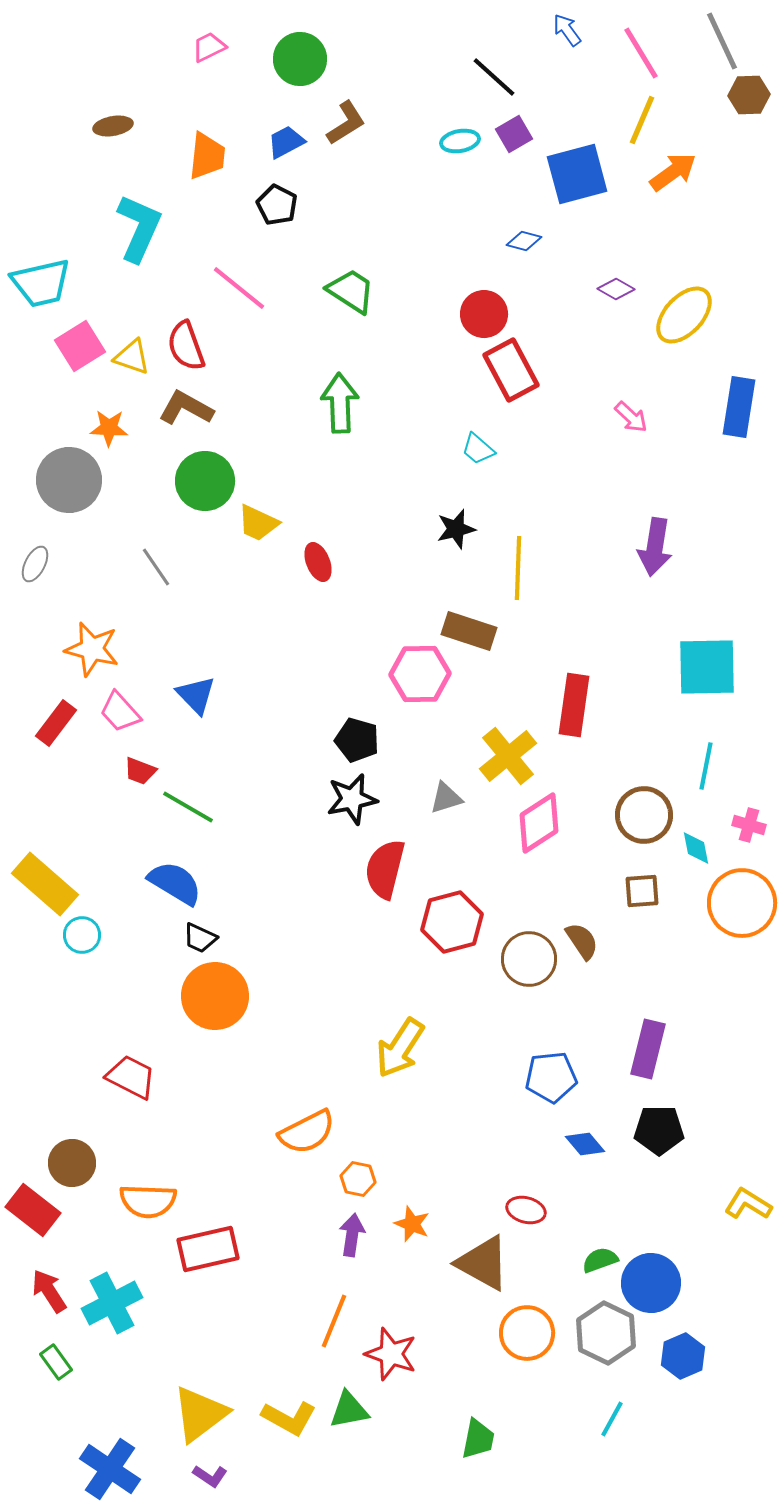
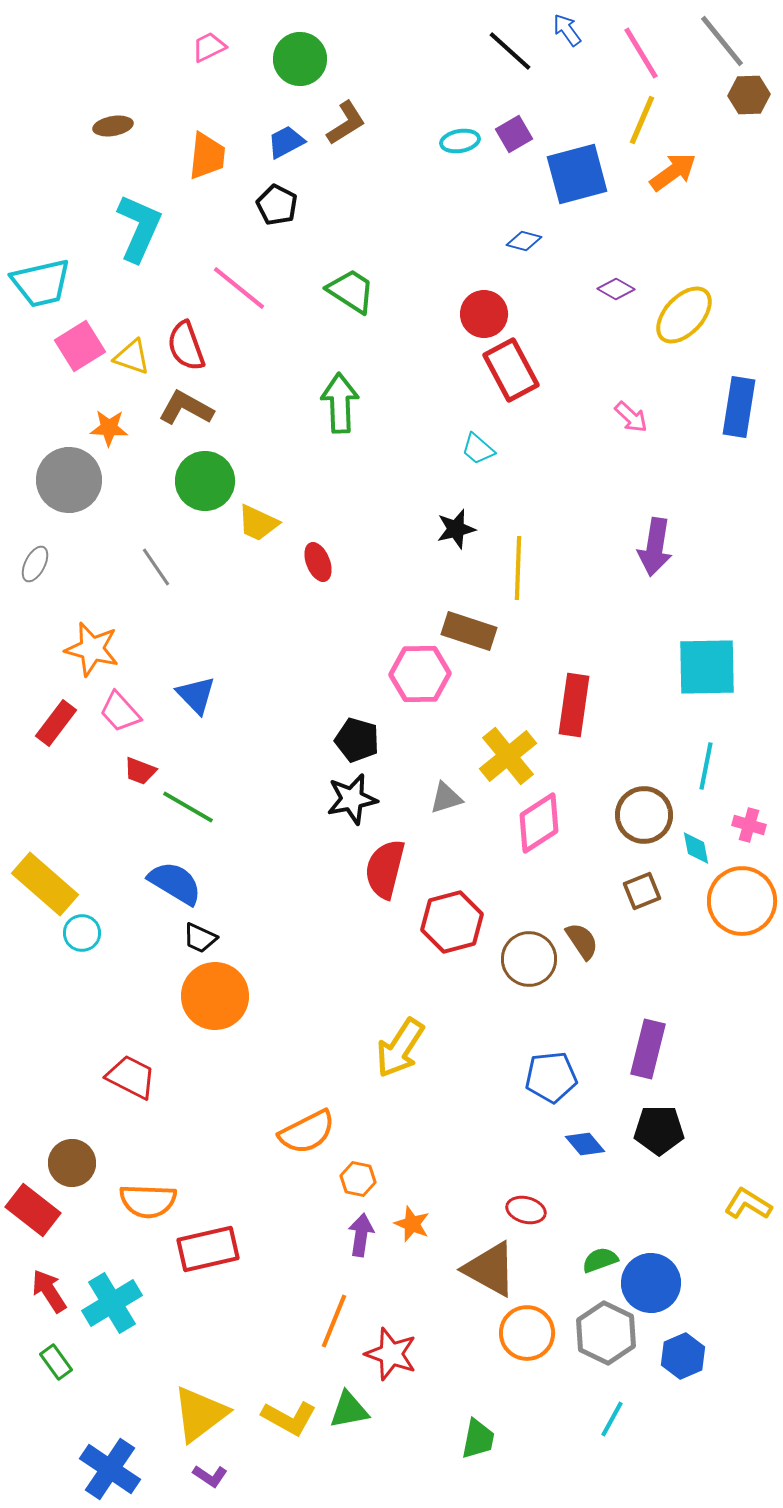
gray line at (722, 41): rotated 14 degrees counterclockwise
black line at (494, 77): moved 16 px right, 26 px up
brown square at (642, 891): rotated 18 degrees counterclockwise
orange circle at (742, 903): moved 2 px up
cyan circle at (82, 935): moved 2 px up
purple arrow at (352, 1235): moved 9 px right
brown triangle at (483, 1263): moved 7 px right, 6 px down
cyan cross at (112, 1303): rotated 4 degrees counterclockwise
